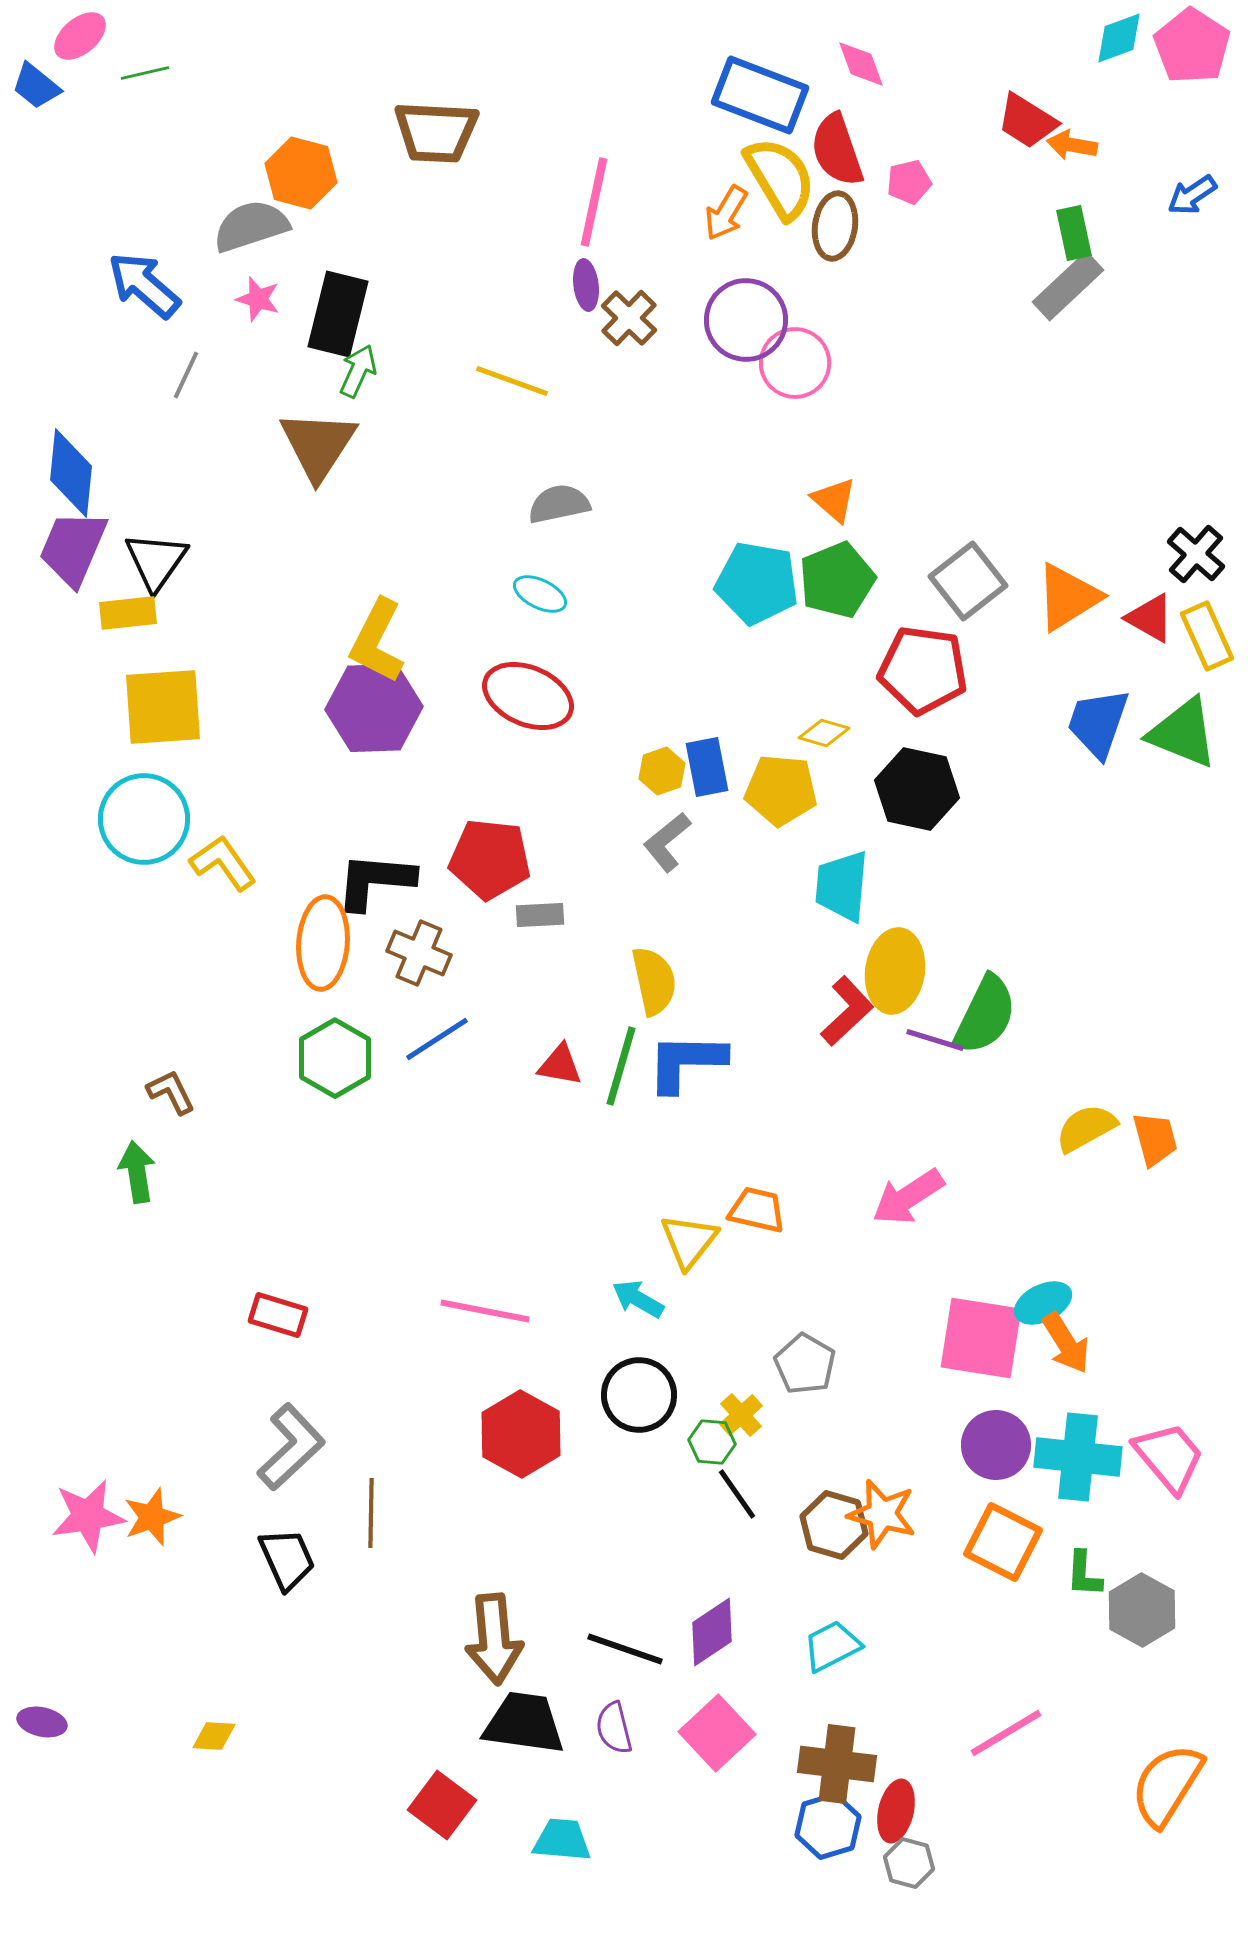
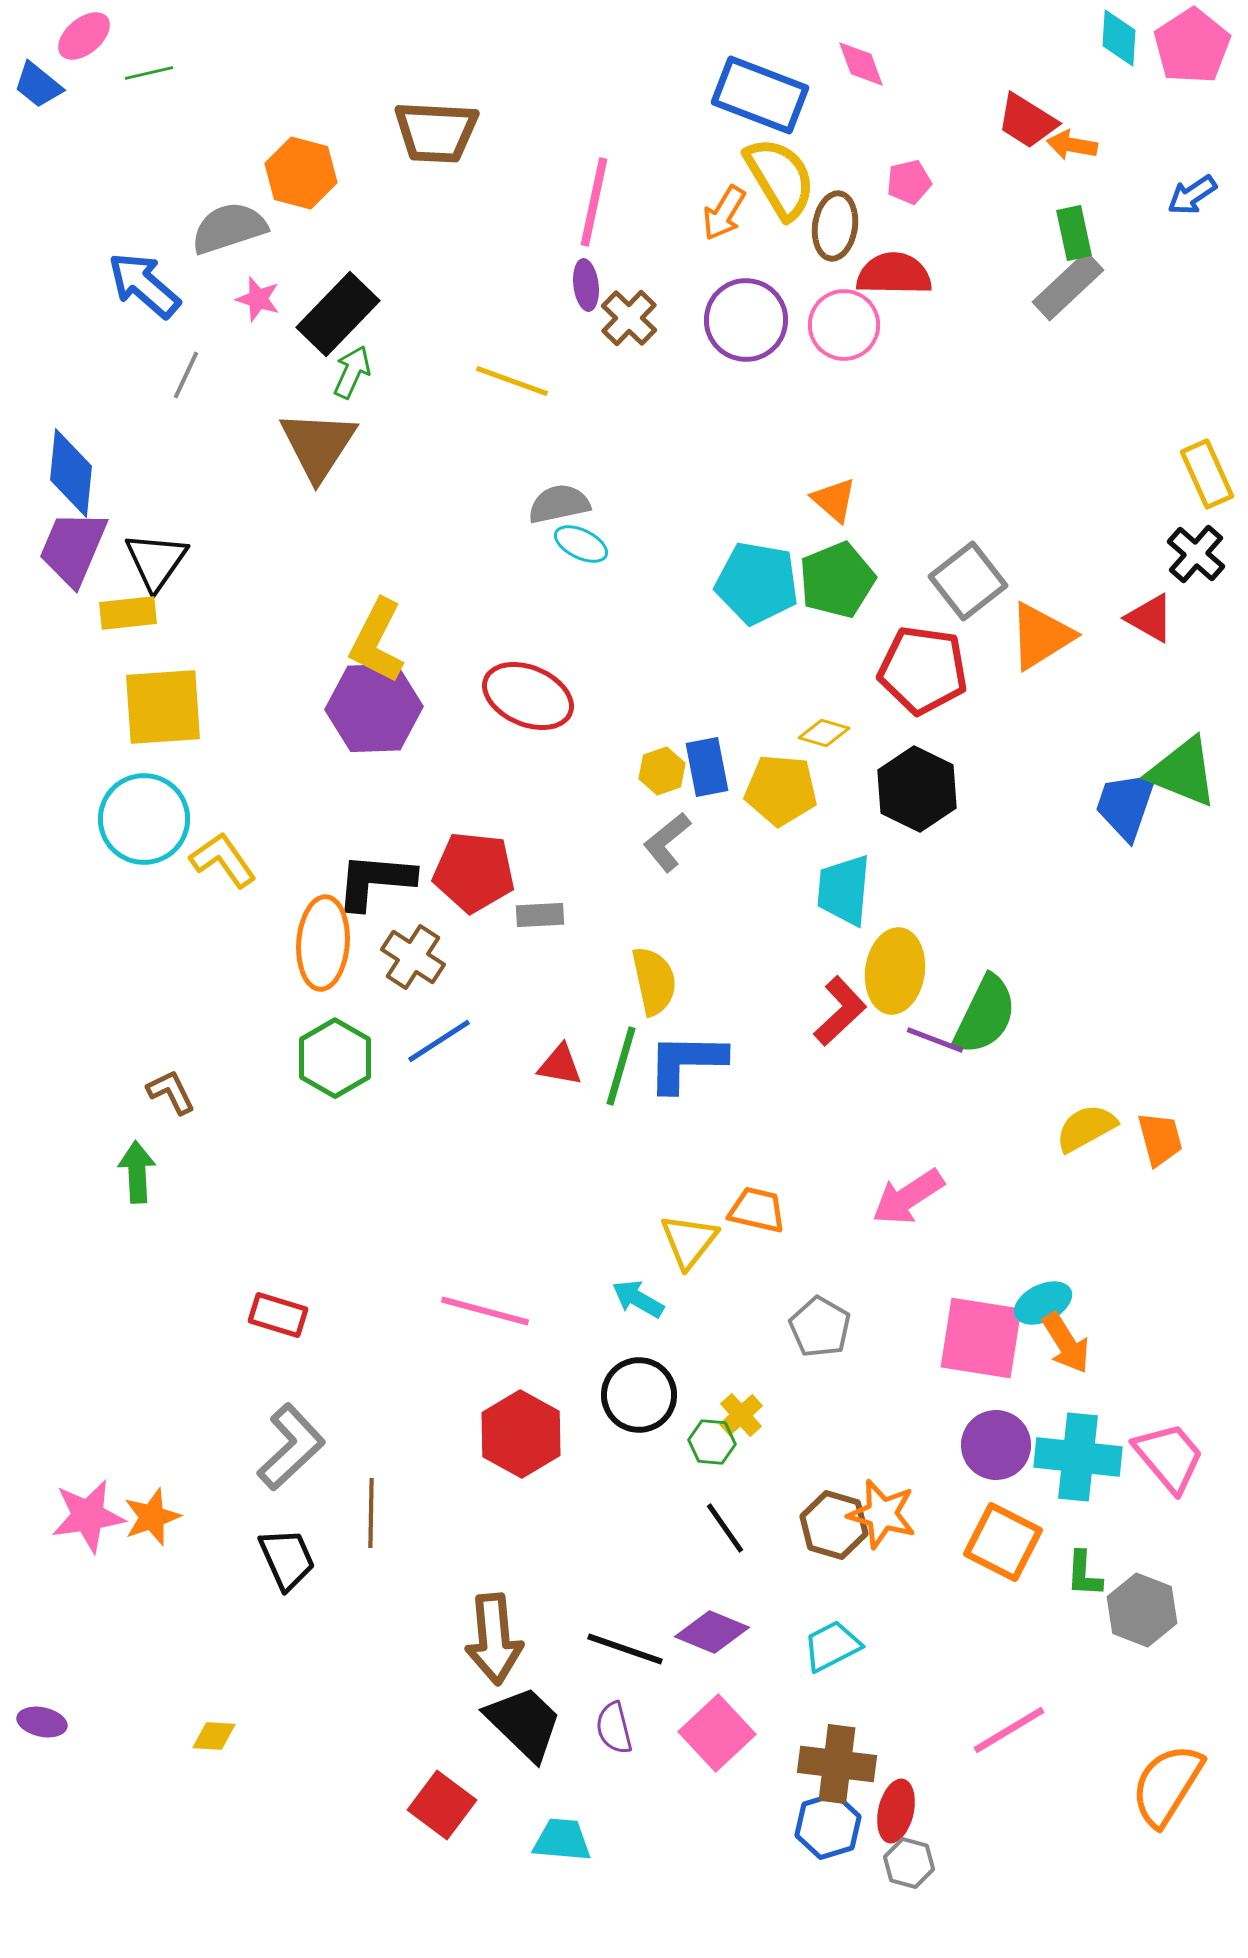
pink ellipse at (80, 36): moved 4 px right
cyan diamond at (1119, 38): rotated 66 degrees counterclockwise
pink pentagon at (1192, 46): rotated 6 degrees clockwise
green line at (145, 73): moved 4 px right
blue trapezoid at (36, 86): moved 2 px right, 1 px up
red semicircle at (837, 150): moved 57 px right, 124 px down; rotated 110 degrees clockwise
orange arrow at (726, 213): moved 2 px left
gray semicircle at (251, 226): moved 22 px left, 2 px down
black rectangle at (338, 314): rotated 30 degrees clockwise
pink circle at (795, 363): moved 49 px right, 38 px up
green arrow at (358, 371): moved 6 px left, 1 px down
cyan ellipse at (540, 594): moved 41 px right, 50 px up
orange triangle at (1068, 597): moved 27 px left, 39 px down
yellow rectangle at (1207, 636): moved 162 px up
blue trapezoid at (1098, 723): moved 28 px right, 82 px down
green triangle at (1183, 733): moved 39 px down
black hexagon at (917, 789): rotated 14 degrees clockwise
red pentagon at (490, 859): moved 16 px left, 13 px down
yellow L-shape at (223, 863): moved 3 px up
cyan trapezoid at (842, 886): moved 2 px right, 4 px down
brown cross at (419, 953): moved 6 px left, 4 px down; rotated 10 degrees clockwise
red L-shape at (847, 1011): moved 7 px left
blue line at (437, 1039): moved 2 px right, 2 px down
purple line at (935, 1040): rotated 4 degrees clockwise
orange trapezoid at (1155, 1139): moved 5 px right
green arrow at (137, 1172): rotated 6 degrees clockwise
pink line at (485, 1311): rotated 4 degrees clockwise
gray pentagon at (805, 1364): moved 15 px right, 37 px up
black line at (737, 1494): moved 12 px left, 34 px down
gray hexagon at (1142, 1610): rotated 8 degrees counterclockwise
purple diamond at (712, 1632): rotated 56 degrees clockwise
black trapezoid at (524, 1723): rotated 36 degrees clockwise
pink line at (1006, 1733): moved 3 px right, 3 px up
